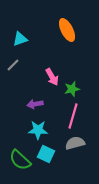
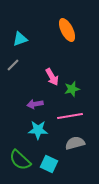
pink line: moved 3 px left; rotated 65 degrees clockwise
cyan square: moved 3 px right, 10 px down
